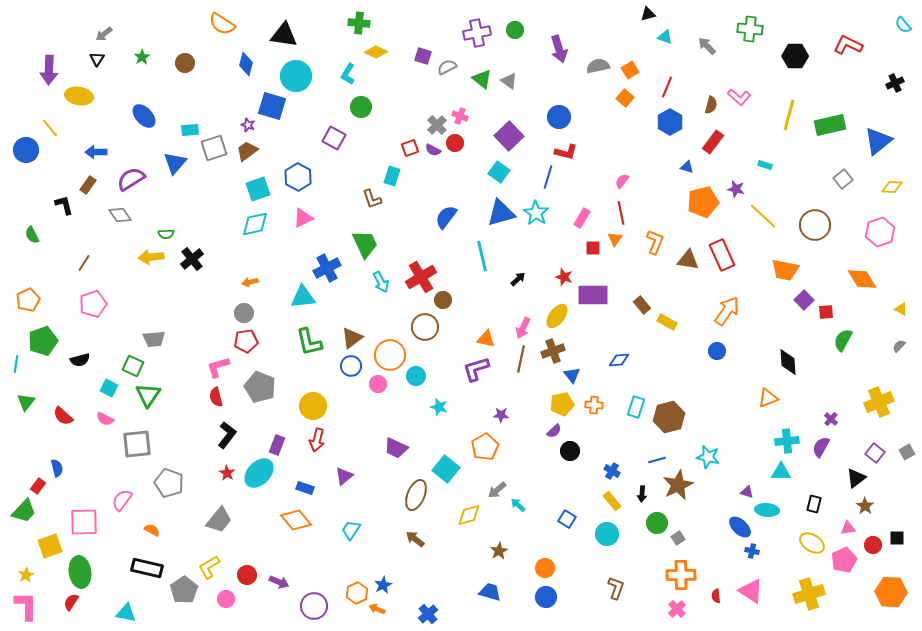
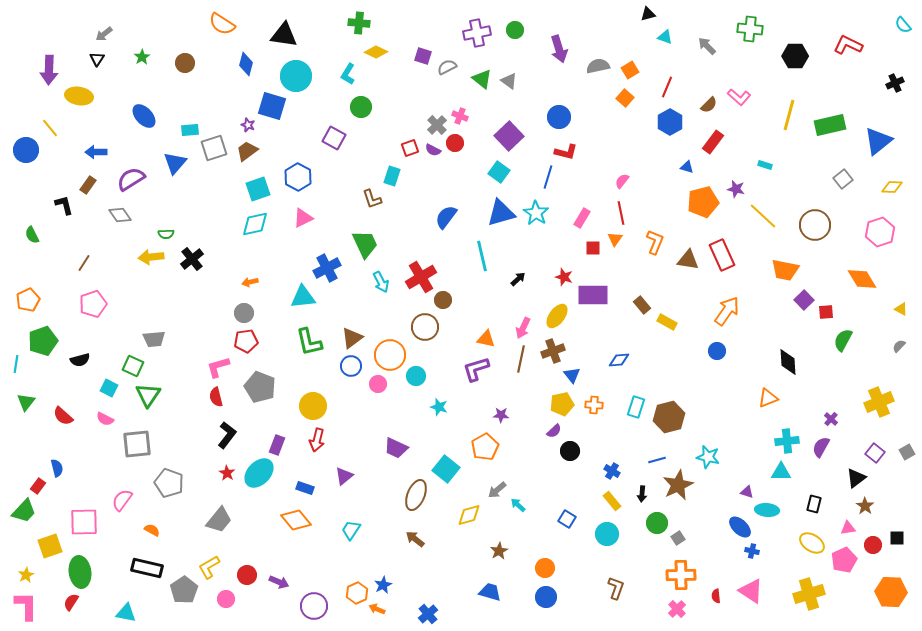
brown semicircle at (711, 105): moved 2 px left; rotated 30 degrees clockwise
